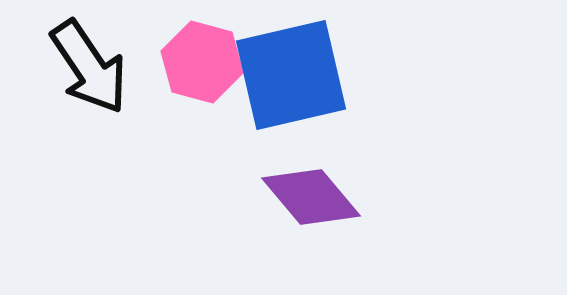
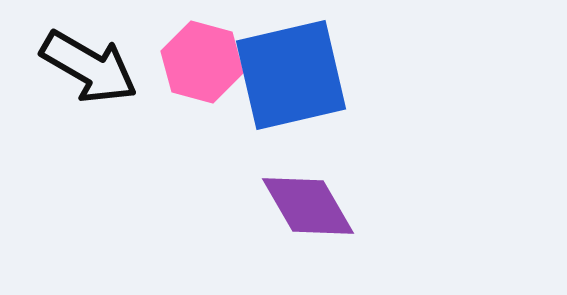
black arrow: rotated 26 degrees counterclockwise
purple diamond: moved 3 px left, 9 px down; rotated 10 degrees clockwise
